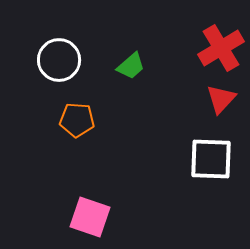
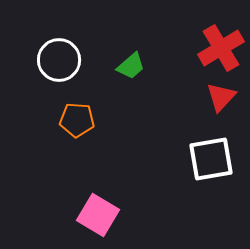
red triangle: moved 2 px up
white square: rotated 12 degrees counterclockwise
pink square: moved 8 px right, 2 px up; rotated 12 degrees clockwise
